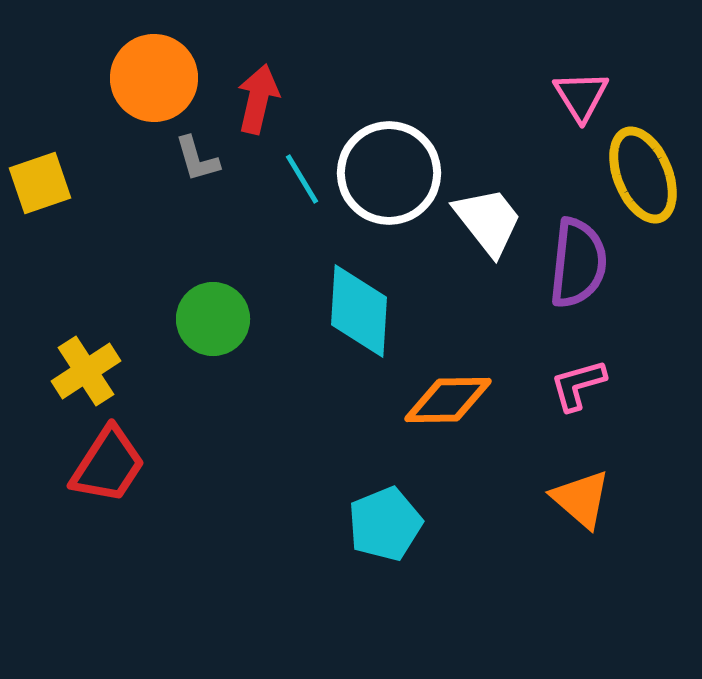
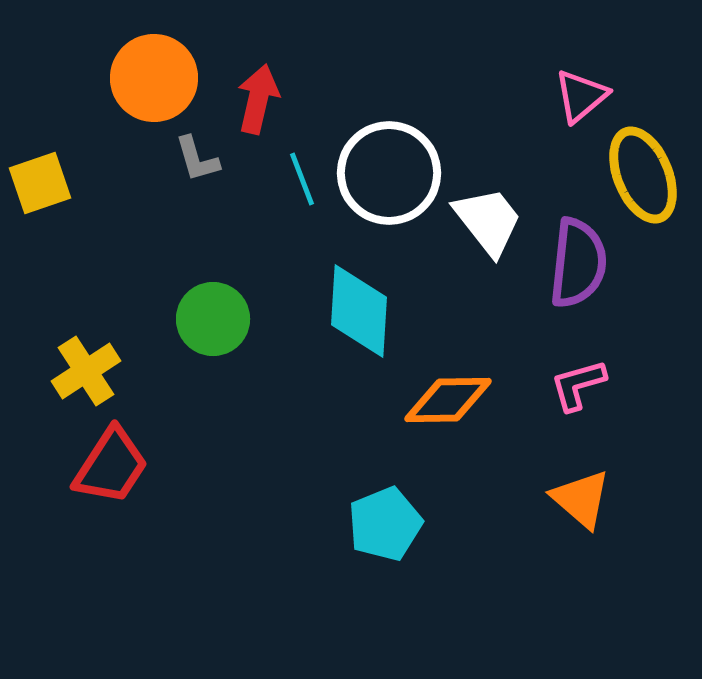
pink triangle: rotated 22 degrees clockwise
cyan line: rotated 10 degrees clockwise
red trapezoid: moved 3 px right, 1 px down
